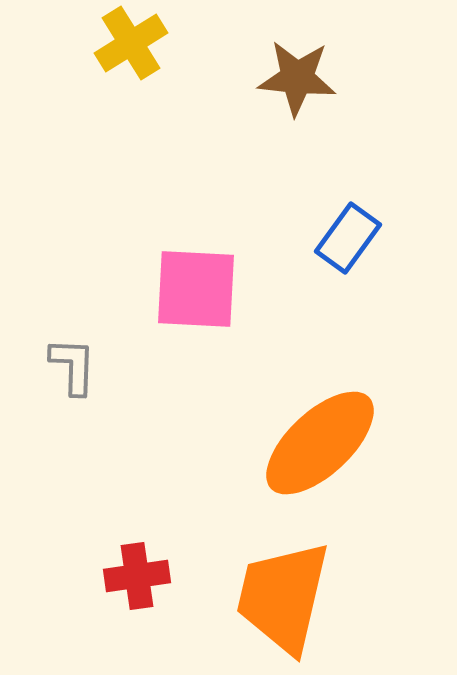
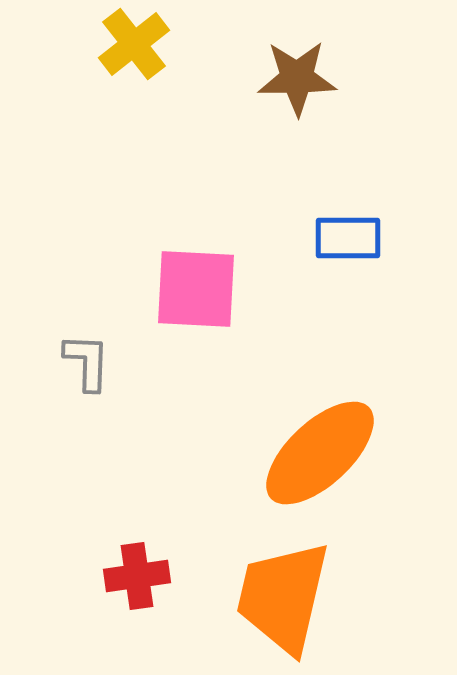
yellow cross: moved 3 px right, 1 px down; rotated 6 degrees counterclockwise
brown star: rotated 6 degrees counterclockwise
blue rectangle: rotated 54 degrees clockwise
gray L-shape: moved 14 px right, 4 px up
orange ellipse: moved 10 px down
